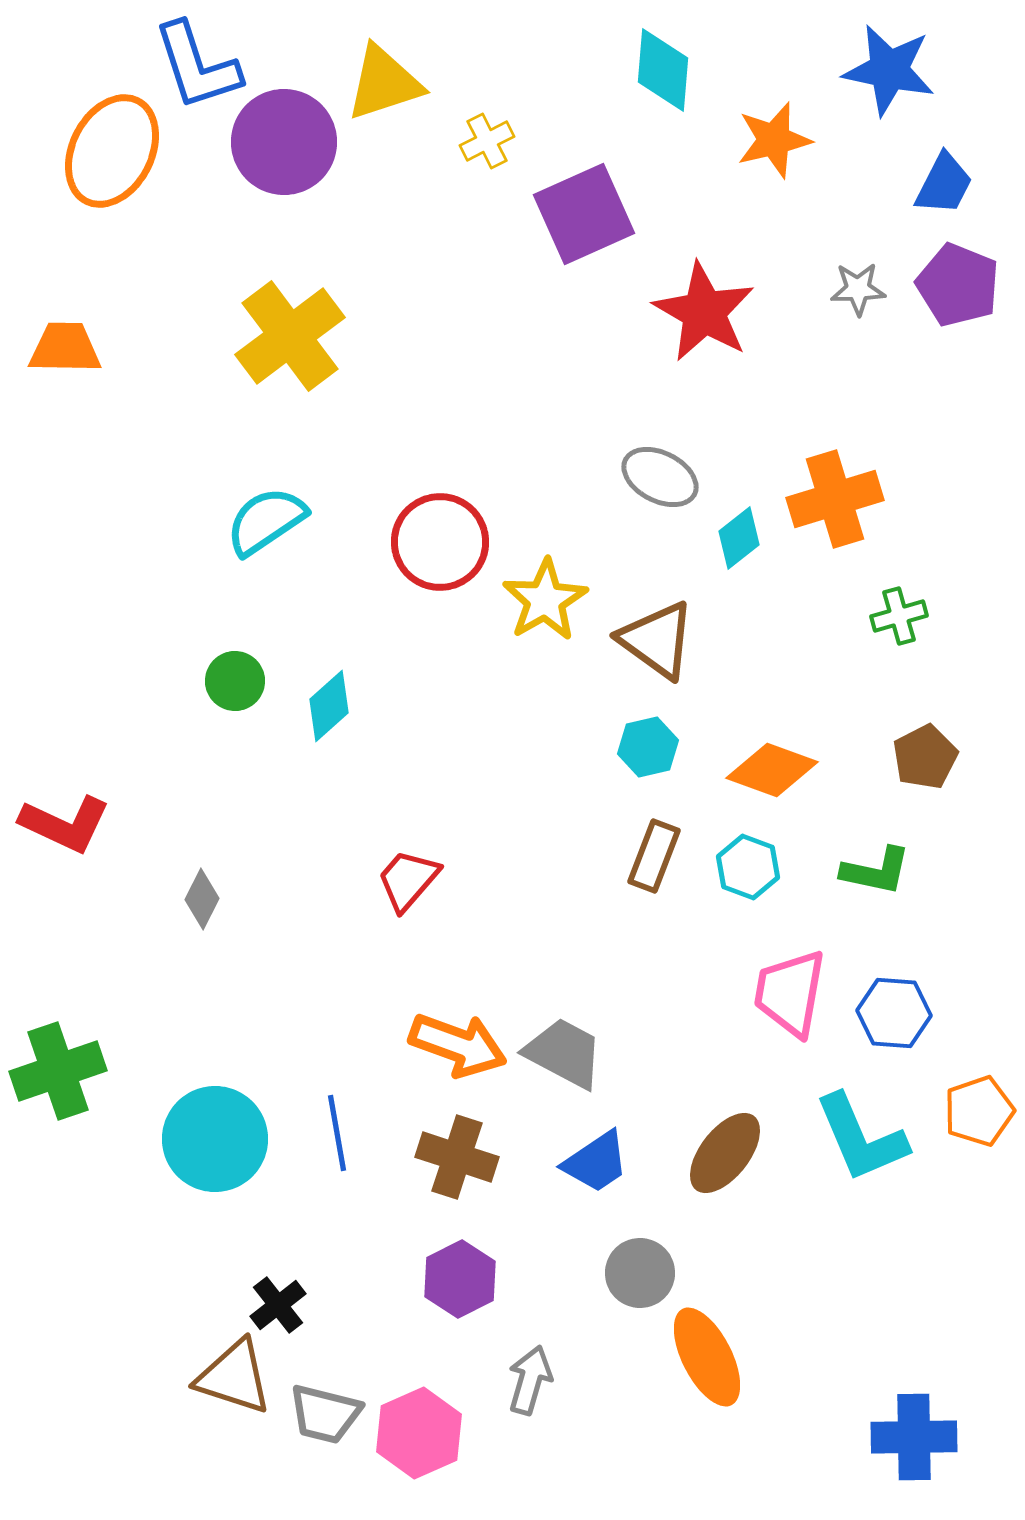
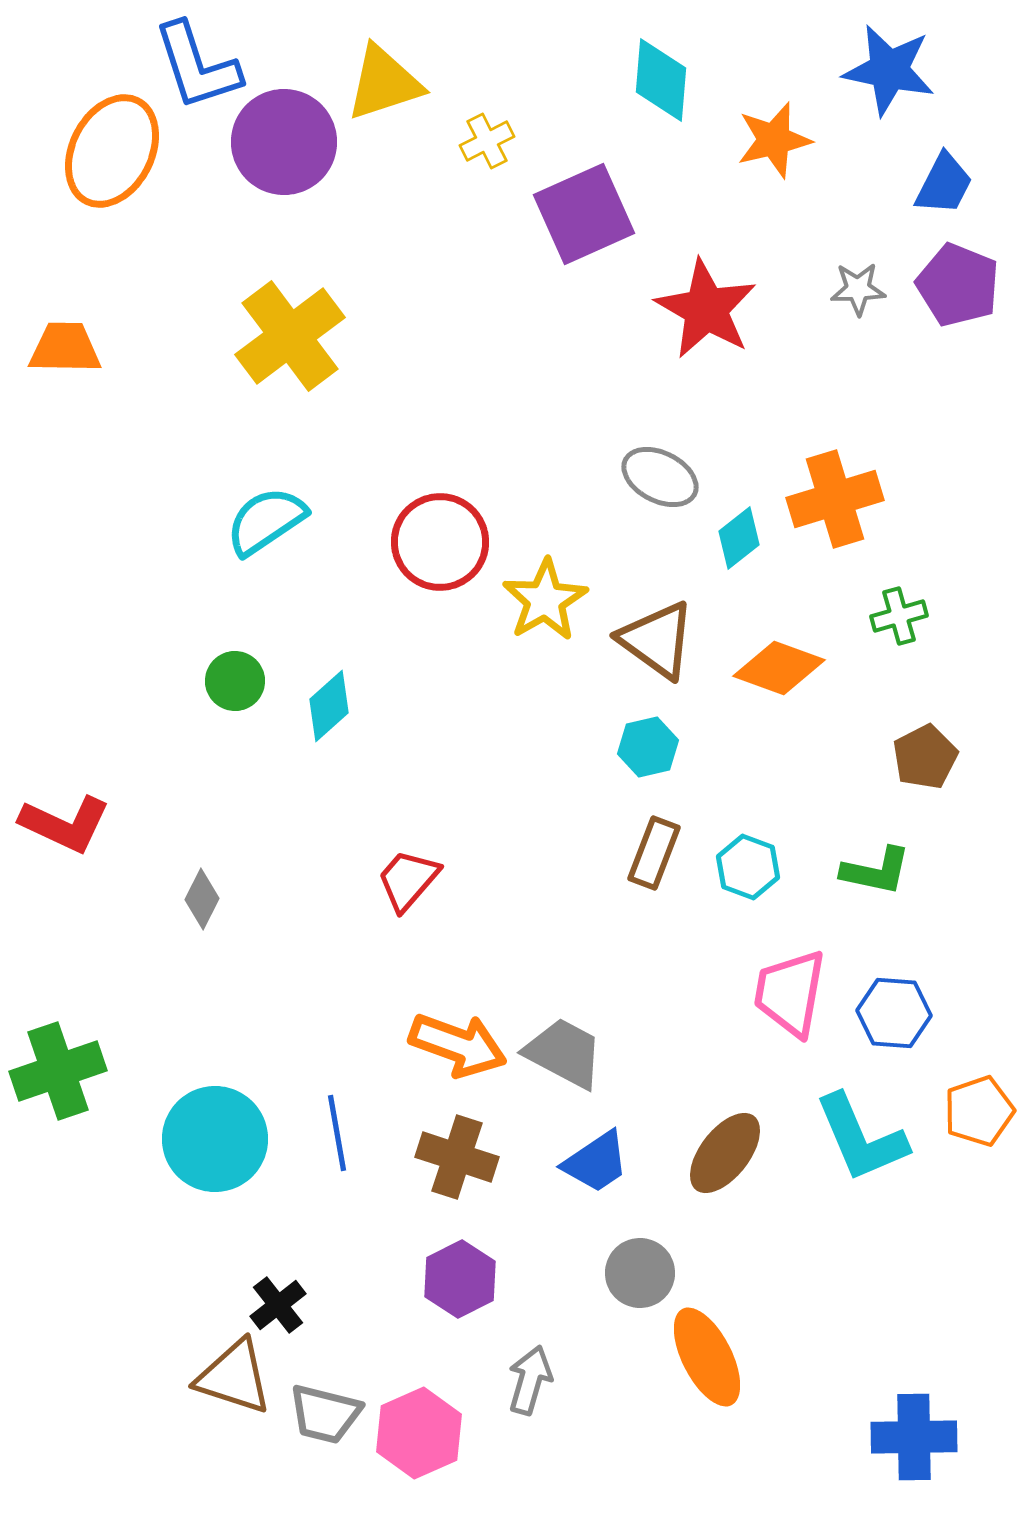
cyan diamond at (663, 70): moved 2 px left, 10 px down
red star at (704, 312): moved 2 px right, 3 px up
orange diamond at (772, 770): moved 7 px right, 102 px up
brown rectangle at (654, 856): moved 3 px up
